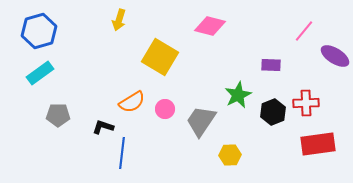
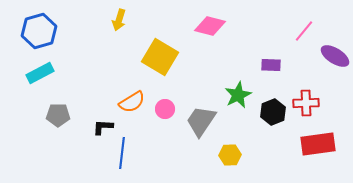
cyan rectangle: rotated 8 degrees clockwise
black L-shape: rotated 15 degrees counterclockwise
